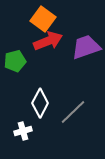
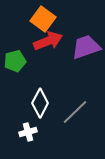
gray line: moved 2 px right
white cross: moved 5 px right, 1 px down
